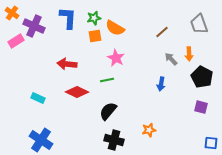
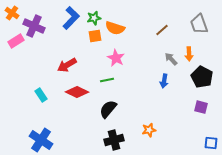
blue L-shape: moved 3 px right; rotated 40 degrees clockwise
orange semicircle: rotated 12 degrees counterclockwise
brown line: moved 2 px up
red arrow: moved 1 px down; rotated 36 degrees counterclockwise
blue arrow: moved 3 px right, 3 px up
cyan rectangle: moved 3 px right, 3 px up; rotated 32 degrees clockwise
black semicircle: moved 2 px up
black cross: rotated 30 degrees counterclockwise
